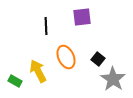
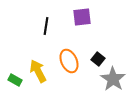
black line: rotated 12 degrees clockwise
orange ellipse: moved 3 px right, 4 px down
green rectangle: moved 1 px up
